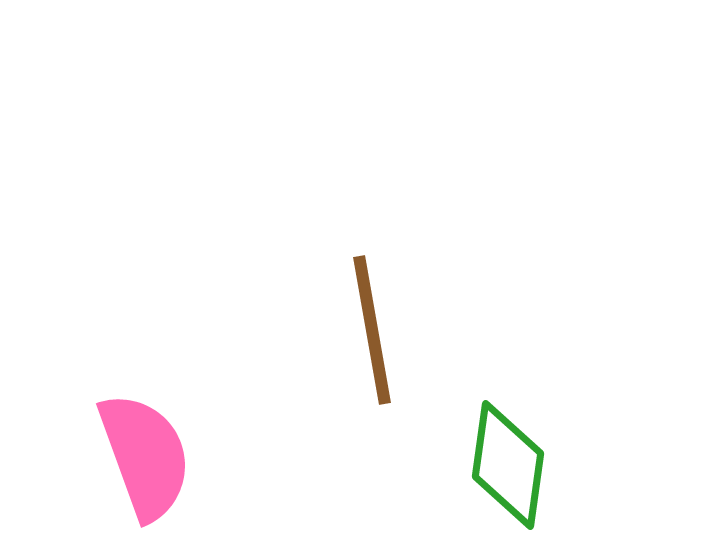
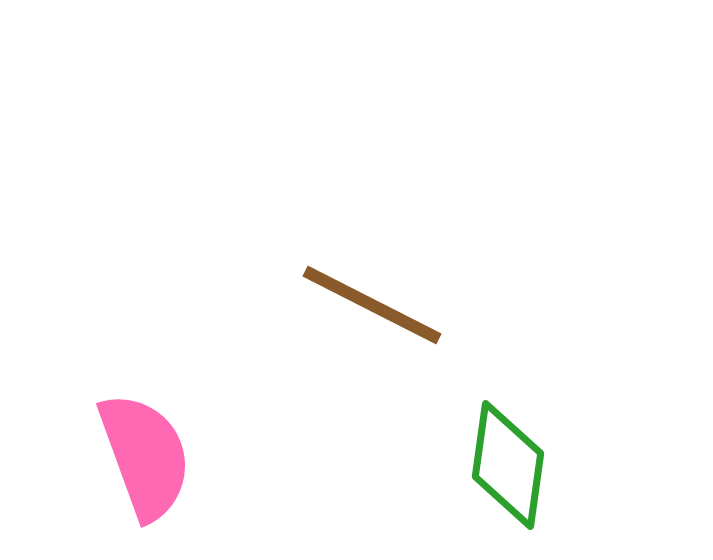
brown line: moved 25 px up; rotated 53 degrees counterclockwise
